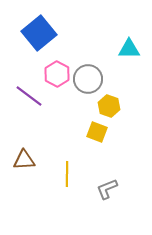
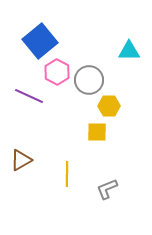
blue square: moved 1 px right, 8 px down
cyan triangle: moved 2 px down
pink hexagon: moved 2 px up
gray circle: moved 1 px right, 1 px down
purple line: rotated 12 degrees counterclockwise
yellow hexagon: rotated 20 degrees counterclockwise
yellow square: rotated 20 degrees counterclockwise
brown triangle: moved 3 px left; rotated 25 degrees counterclockwise
